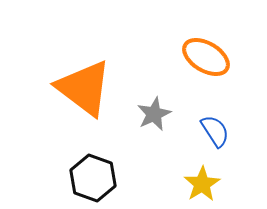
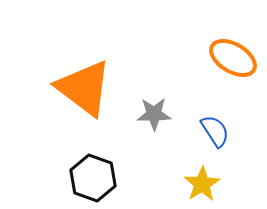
orange ellipse: moved 27 px right, 1 px down
gray star: rotated 24 degrees clockwise
